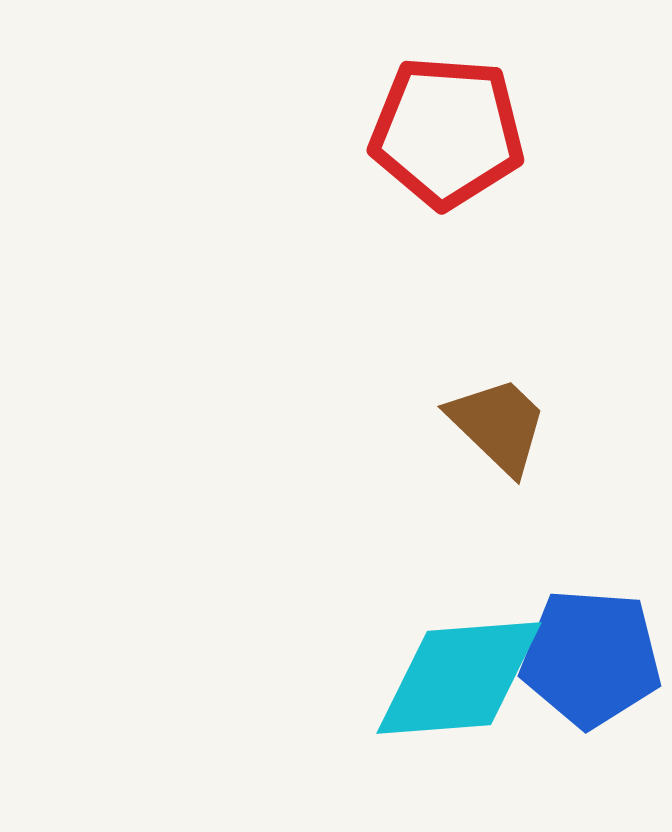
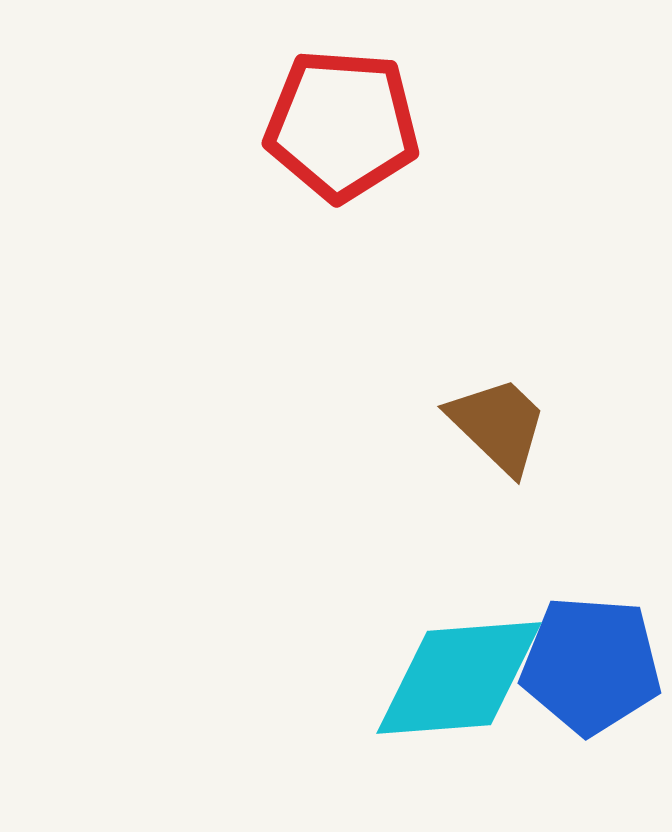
red pentagon: moved 105 px left, 7 px up
blue pentagon: moved 7 px down
